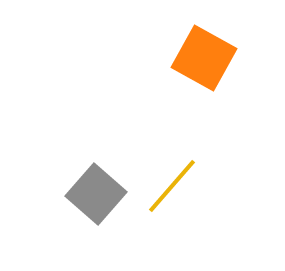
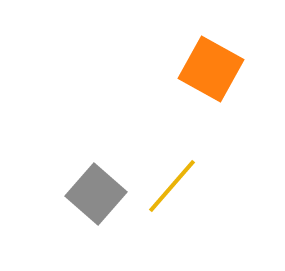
orange square: moved 7 px right, 11 px down
